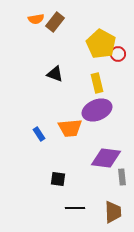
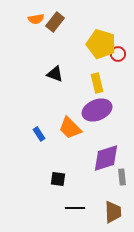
yellow pentagon: rotated 12 degrees counterclockwise
orange trapezoid: rotated 50 degrees clockwise
purple diamond: rotated 24 degrees counterclockwise
